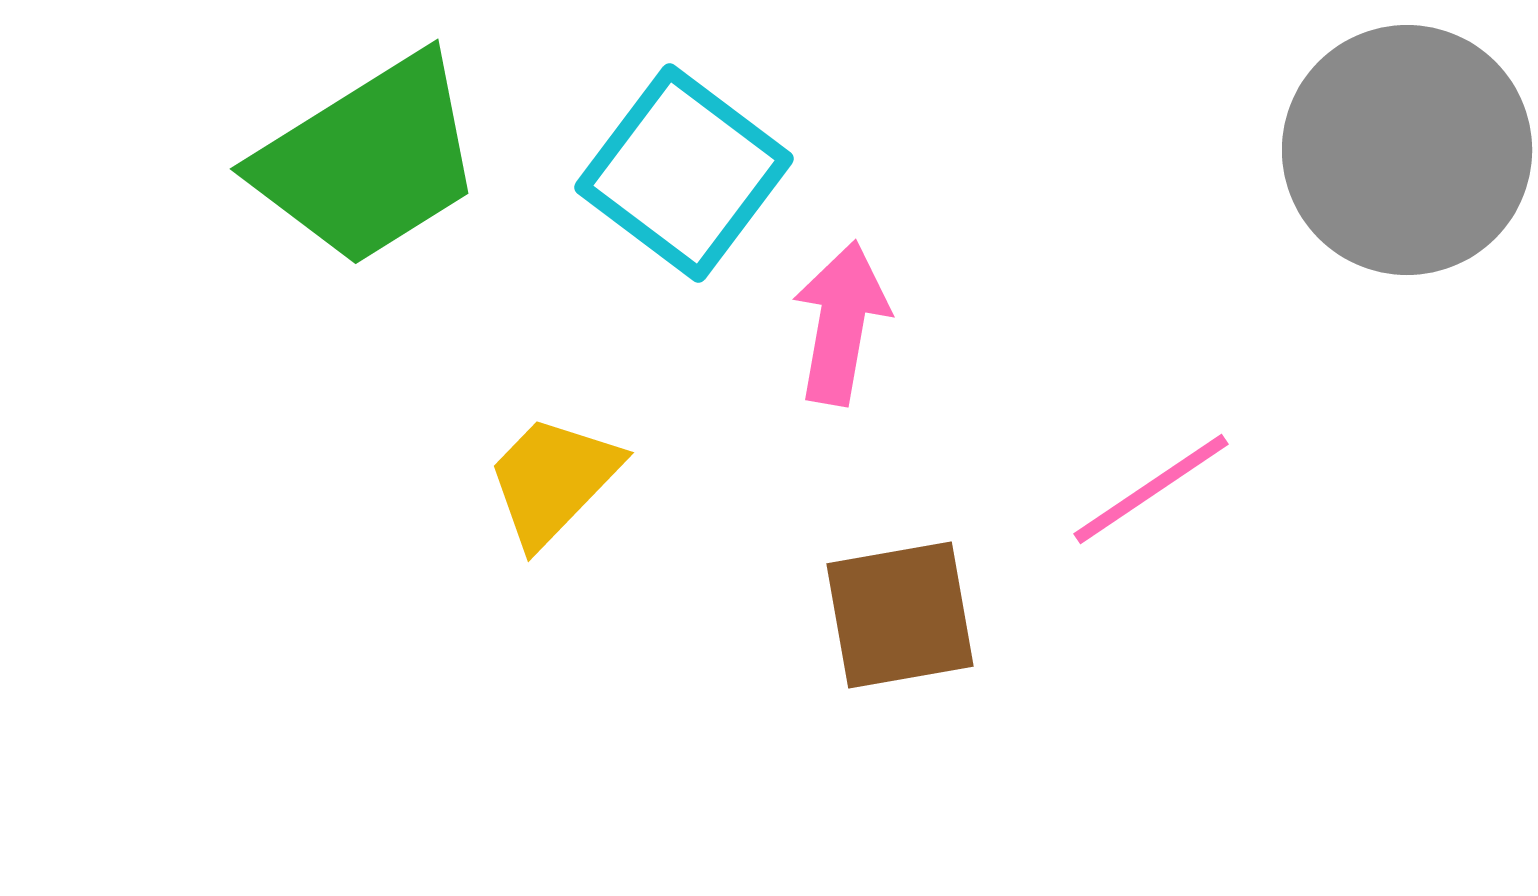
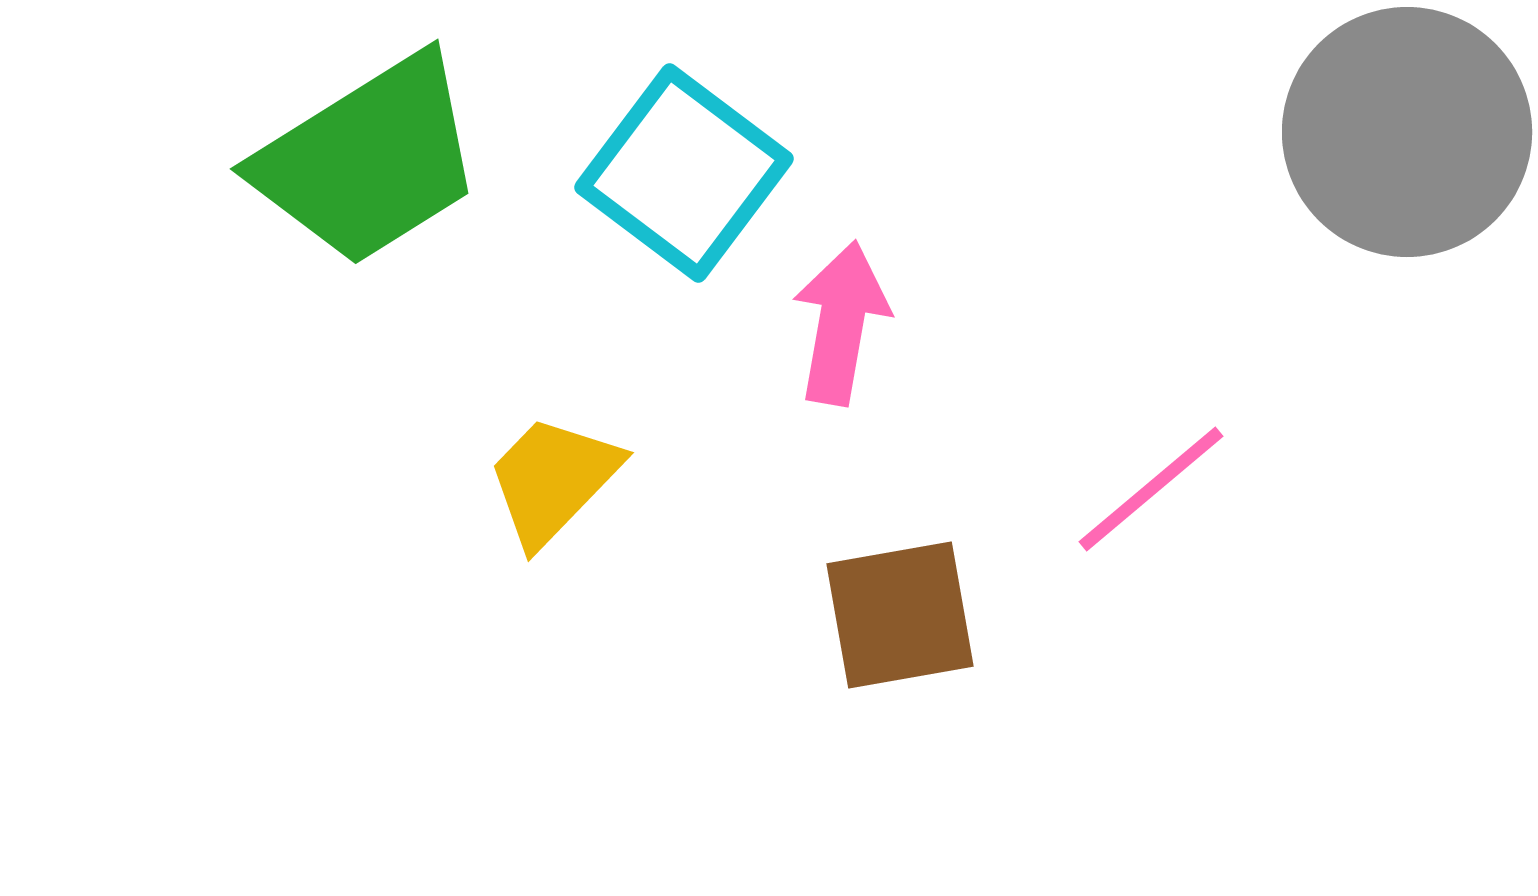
gray circle: moved 18 px up
pink line: rotated 6 degrees counterclockwise
